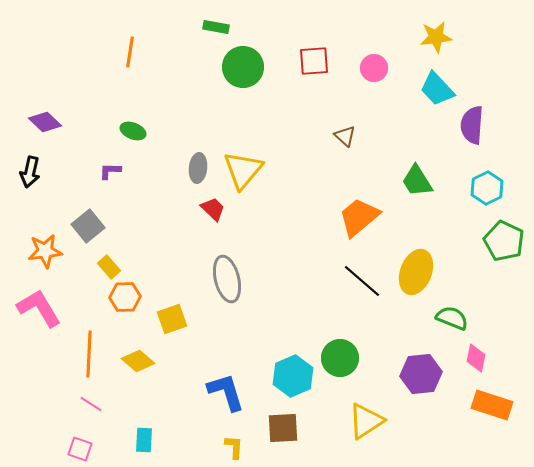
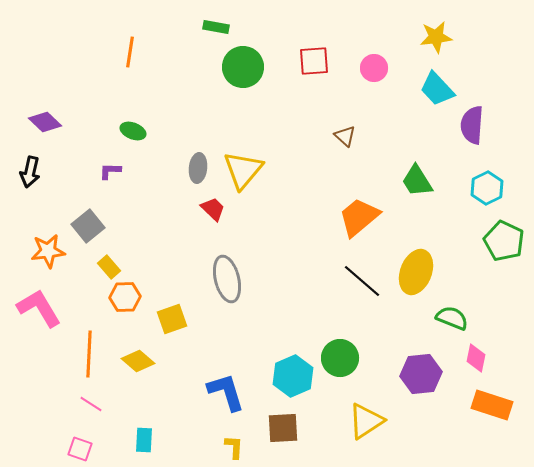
orange star at (45, 251): moved 3 px right
